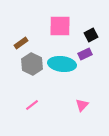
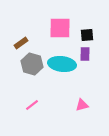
pink square: moved 2 px down
black square: moved 4 px left; rotated 24 degrees clockwise
purple rectangle: rotated 64 degrees counterclockwise
gray hexagon: rotated 10 degrees counterclockwise
pink triangle: rotated 32 degrees clockwise
